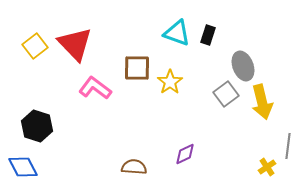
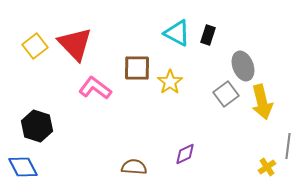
cyan triangle: rotated 8 degrees clockwise
